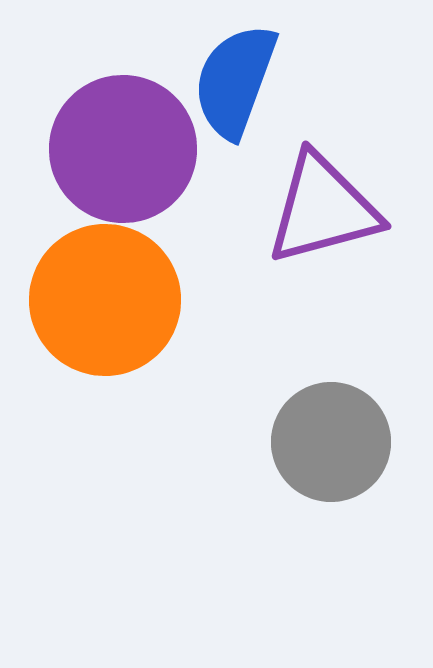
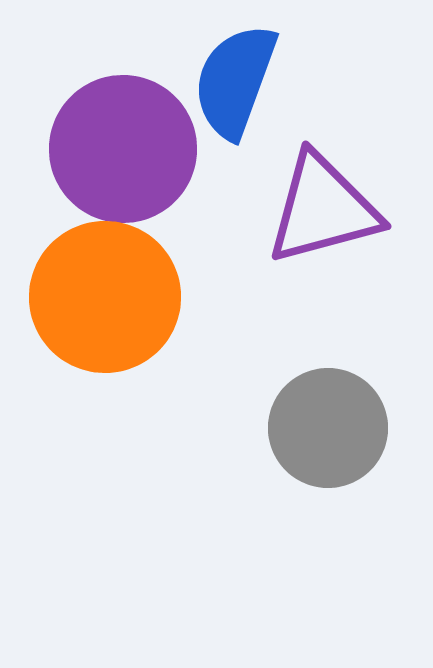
orange circle: moved 3 px up
gray circle: moved 3 px left, 14 px up
